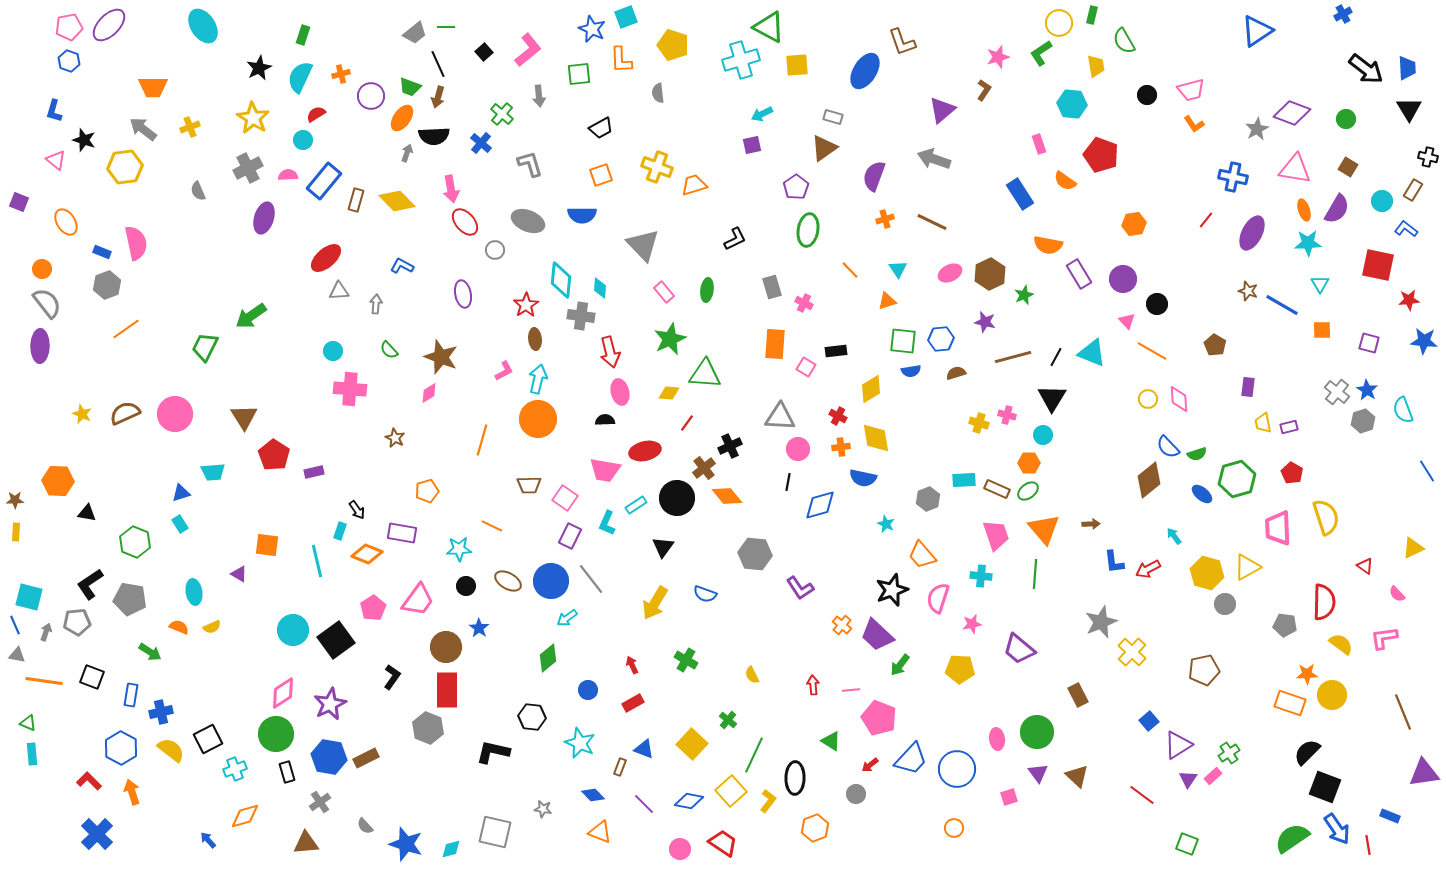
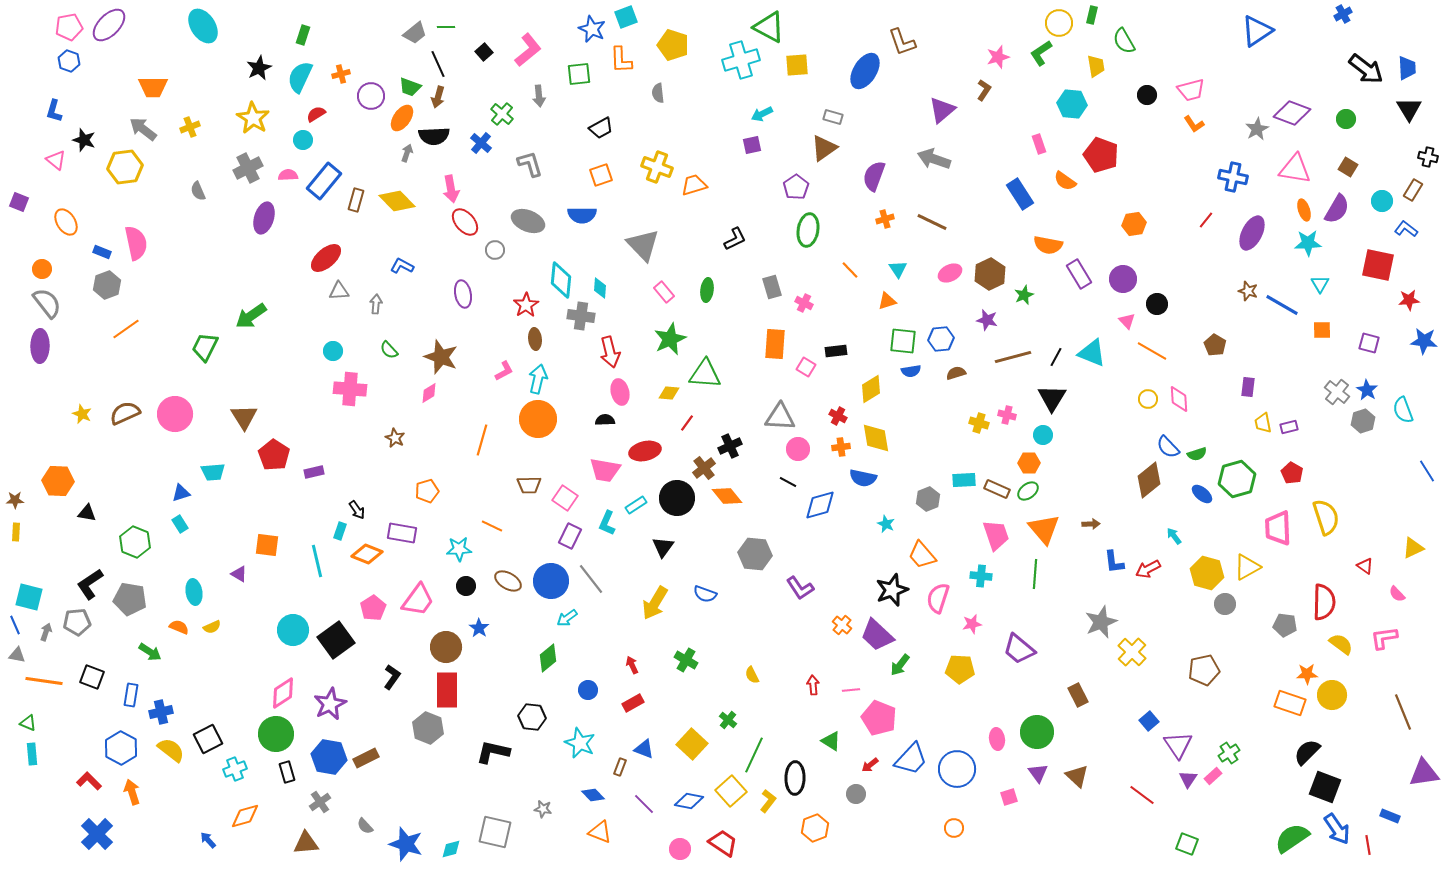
purple star at (985, 322): moved 2 px right, 2 px up
black line at (788, 482): rotated 72 degrees counterclockwise
purple triangle at (1178, 745): rotated 32 degrees counterclockwise
